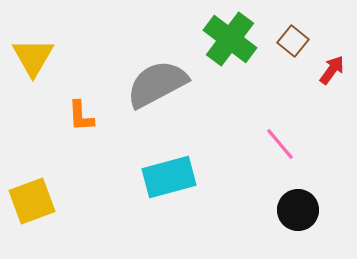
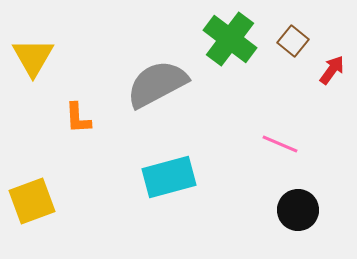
orange L-shape: moved 3 px left, 2 px down
pink line: rotated 27 degrees counterclockwise
